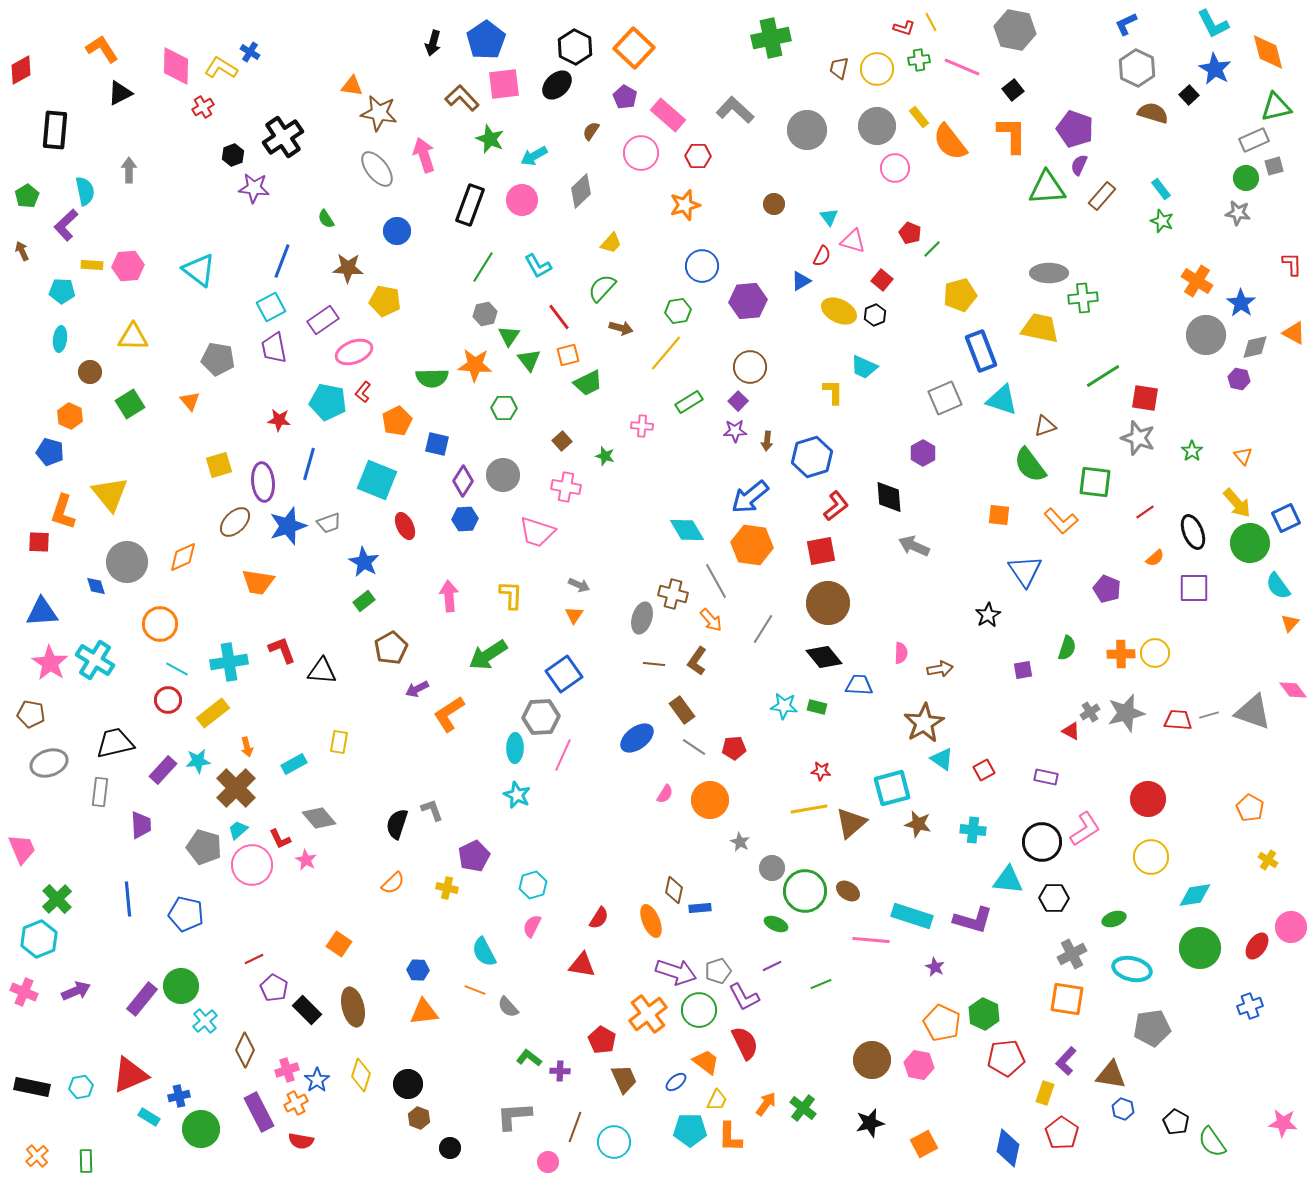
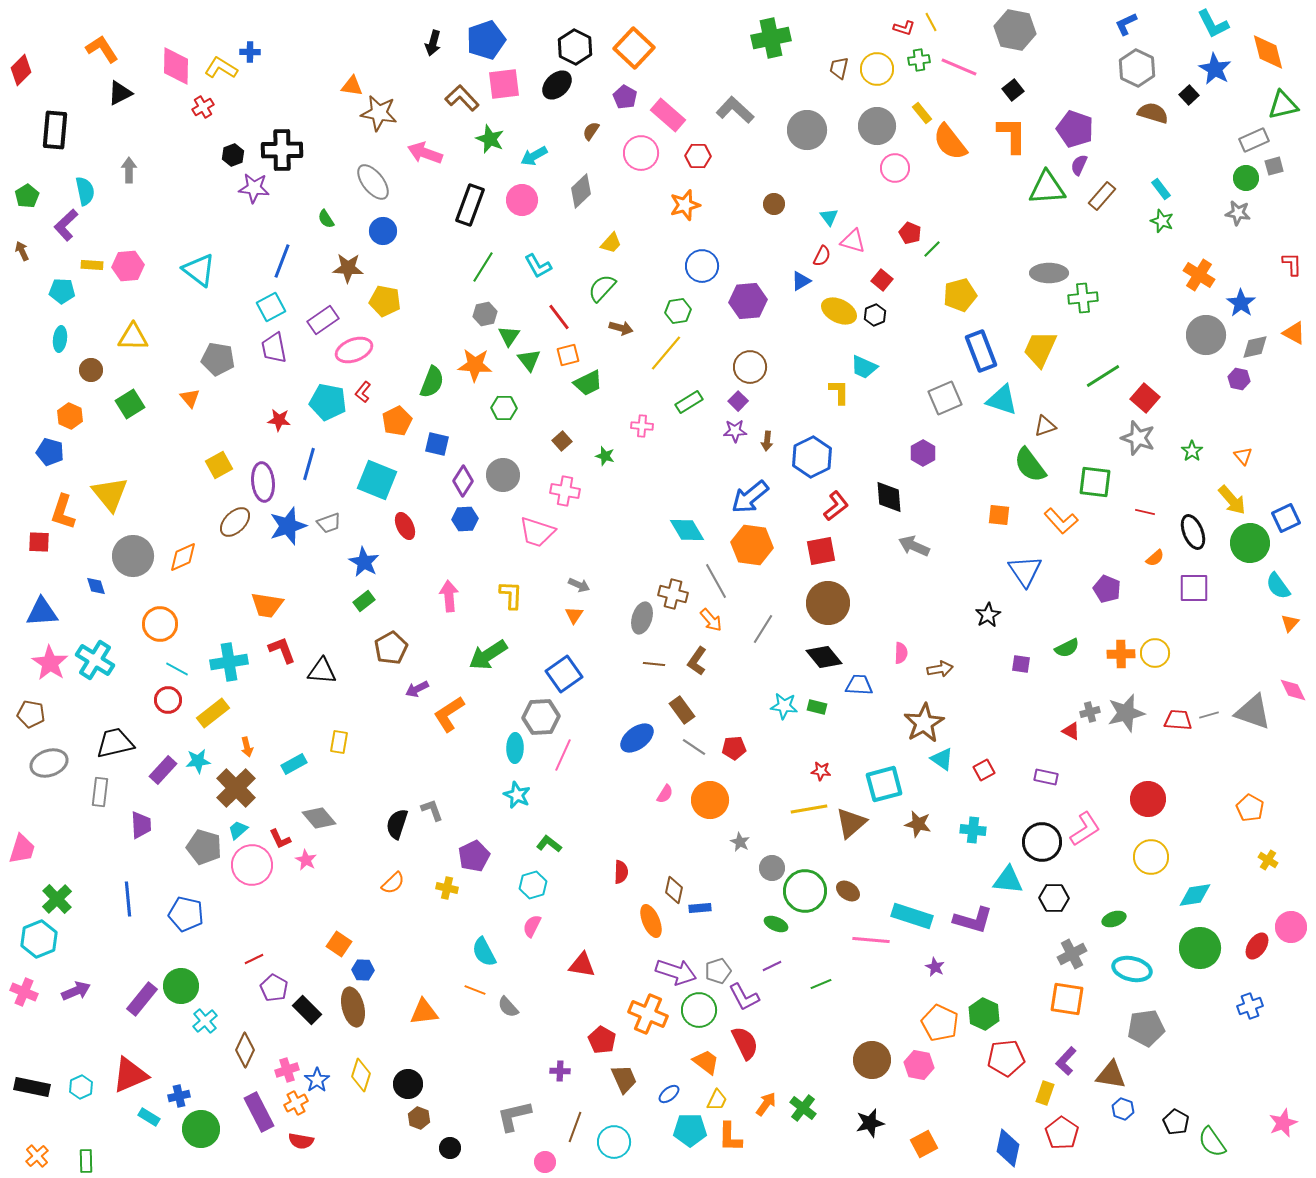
blue pentagon at (486, 40): rotated 15 degrees clockwise
blue cross at (250, 52): rotated 30 degrees counterclockwise
pink line at (962, 67): moved 3 px left
red diamond at (21, 70): rotated 16 degrees counterclockwise
green triangle at (1276, 107): moved 7 px right, 2 px up
yellow rectangle at (919, 117): moved 3 px right, 4 px up
black cross at (283, 137): moved 1 px left, 13 px down; rotated 33 degrees clockwise
pink arrow at (424, 155): moved 1 px right, 2 px up; rotated 52 degrees counterclockwise
gray ellipse at (377, 169): moved 4 px left, 13 px down
blue circle at (397, 231): moved 14 px left
orange cross at (1197, 281): moved 2 px right, 6 px up
yellow trapezoid at (1040, 328): moved 21 px down; rotated 78 degrees counterclockwise
pink ellipse at (354, 352): moved 2 px up
brown circle at (90, 372): moved 1 px right, 2 px up
green semicircle at (432, 378): moved 4 px down; rotated 68 degrees counterclockwise
yellow L-shape at (833, 392): moved 6 px right
red square at (1145, 398): rotated 32 degrees clockwise
orange triangle at (190, 401): moved 3 px up
blue hexagon at (812, 457): rotated 9 degrees counterclockwise
yellow square at (219, 465): rotated 12 degrees counterclockwise
pink cross at (566, 487): moved 1 px left, 4 px down
yellow arrow at (1237, 503): moved 5 px left, 3 px up
red line at (1145, 512): rotated 48 degrees clockwise
gray circle at (127, 562): moved 6 px right, 6 px up
orange trapezoid at (258, 582): moved 9 px right, 23 px down
green semicircle at (1067, 648): rotated 45 degrees clockwise
purple square at (1023, 670): moved 2 px left, 6 px up; rotated 18 degrees clockwise
pink diamond at (1293, 690): rotated 12 degrees clockwise
gray cross at (1090, 712): rotated 18 degrees clockwise
cyan square at (892, 788): moved 8 px left, 4 px up
pink trapezoid at (22, 849): rotated 40 degrees clockwise
red semicircle at (599, 918): moved 22 px right, 46 px up; rotated 30 degrees counterclockwise
blue hexagon at (418, 970): moved 55 px left
orange cross at (648, 1014): rotated 30 degrees counterclockwise
orange pentagon at (942, 1023): moved 2 px left
gray pentagon at (1152, 1028): moved 6 px left
green L-shape at (529, 1058): moved 20 px right, 214 px up
blue ellipse at (676, 1082): moved 7 px left, 12 px down
cyan hexagon at (81, 1087): rotated 15 degrees counterclockwise
gray L-shape at (514, 1116): rotated 9 degrees counterclockwise
pink star at (1283, 1123): rotated 28 degrees counterclockwise
pink circle at (548, 1162): moved 3 px left
